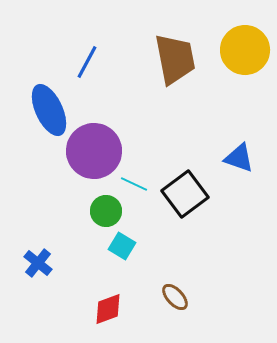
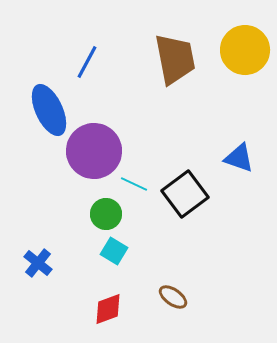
green circle: moved 3 px down
cyan square: moved 8 px left, 5 px down
brown ellipse: moved 2 px left; rotated 12 degrees counterclockwise
